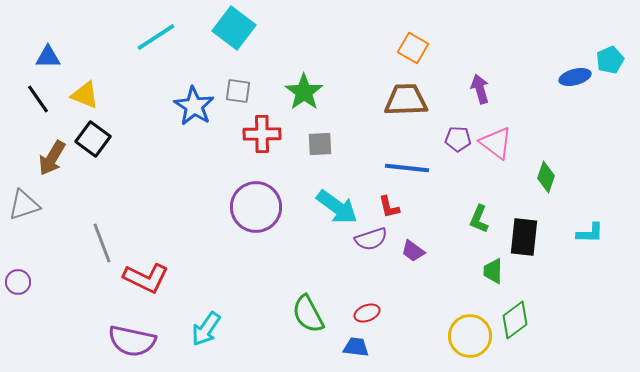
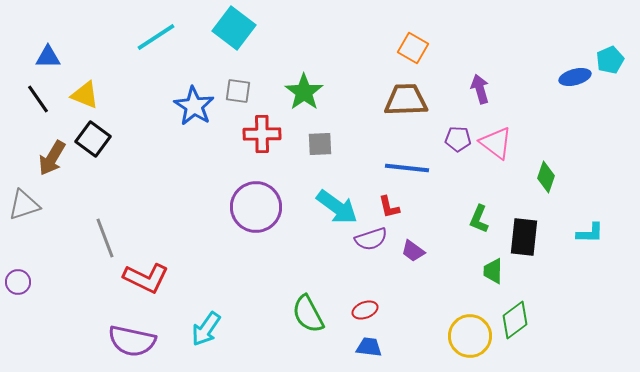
gray line at (102, 243): moved 3 px right, 5 px up
red ellipse at (367, 313): moved 2 px left, 3 px up
blue trapezoid at (356, 347): moved 13 px right
